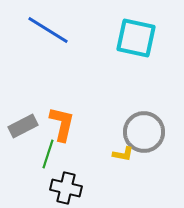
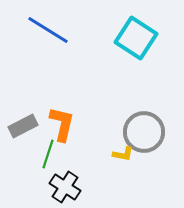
cyan square: rotated 21 degrees clockwise
black cross: moved 1 px left, 1 px up; rotated 20 degrees clockwise
